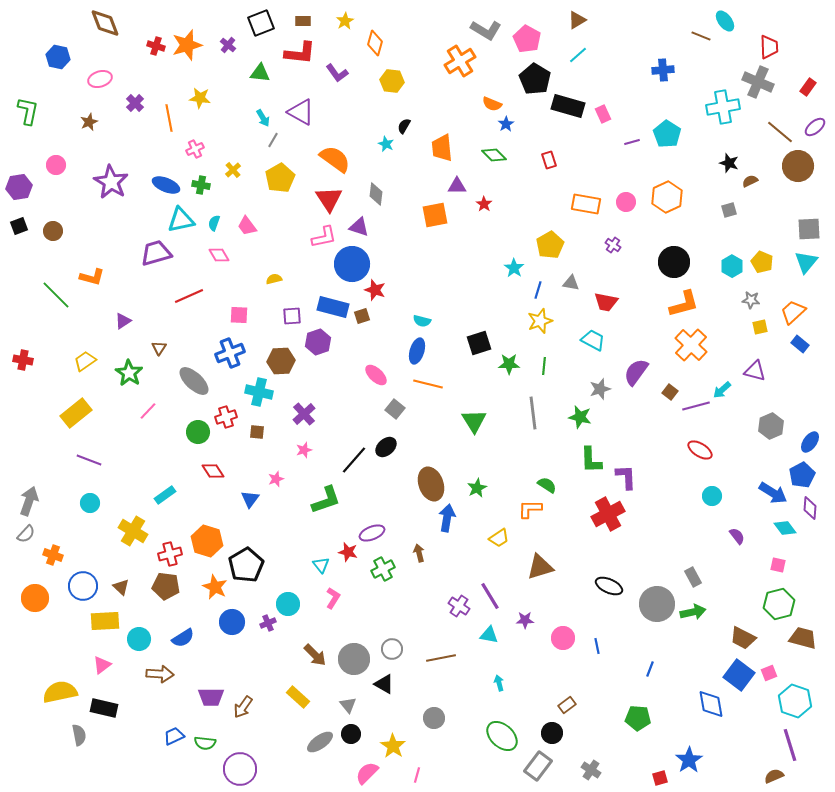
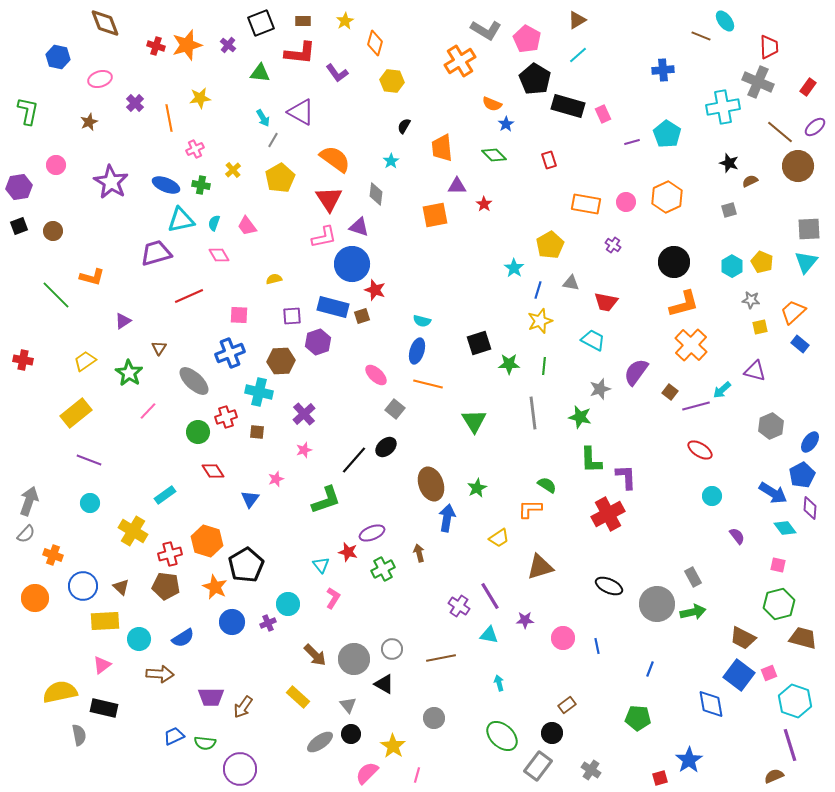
yellow star at (200, 98): rotated 15 degrees counterclockwise
cyan star at (386, 144): moved 5 px right, 17 px down; rotated 14 degrees clockwise
